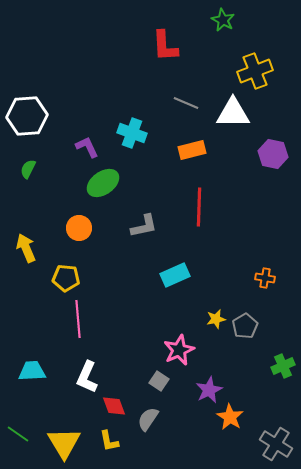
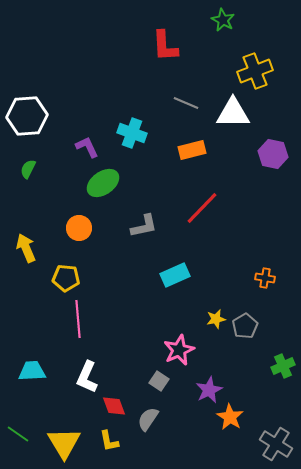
red line: moved 3 px right, 1 px down; rotated 42 degrees clockwise
